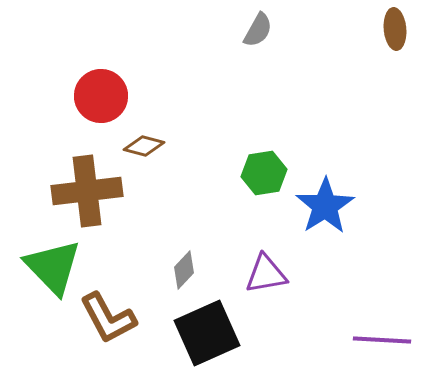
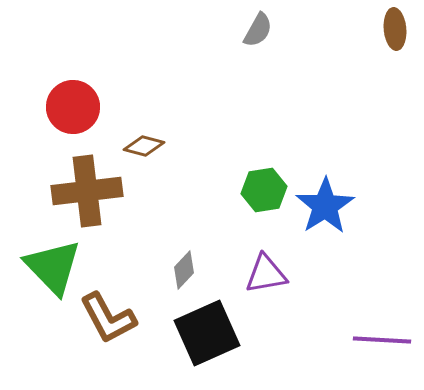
red circle: moved 28 px left, 11 px down
green hexagon: moved 17 px down
